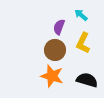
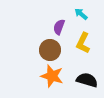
cyan arrow: moved 1 px up
brown circle: moved 5 px left
